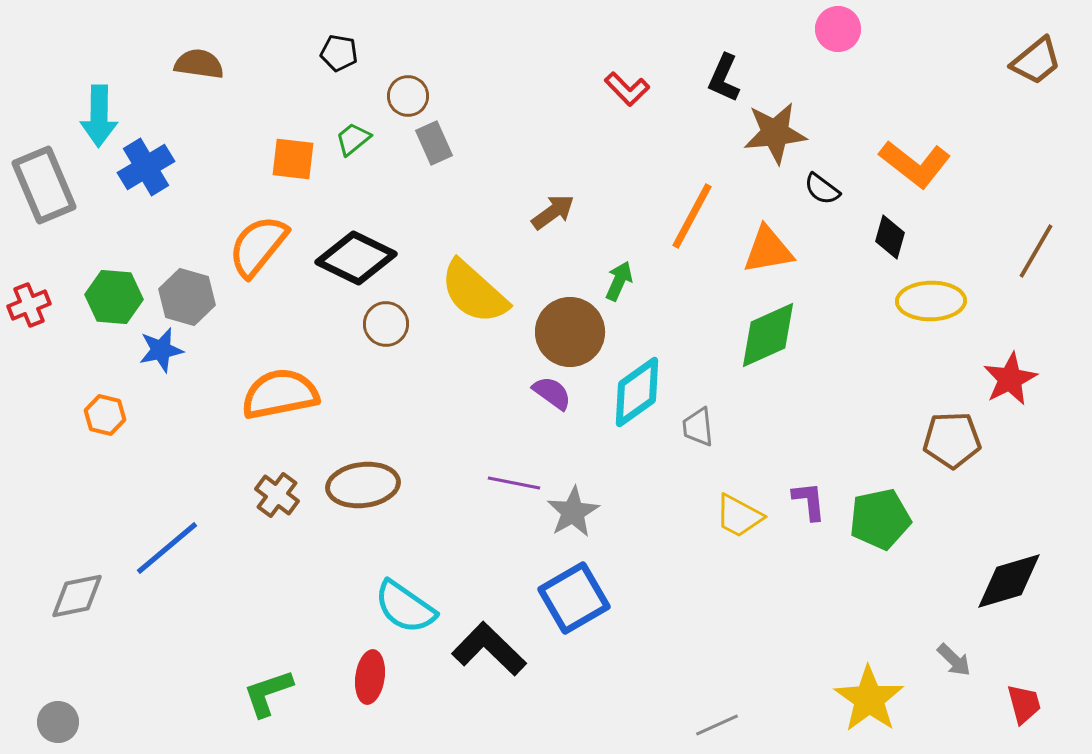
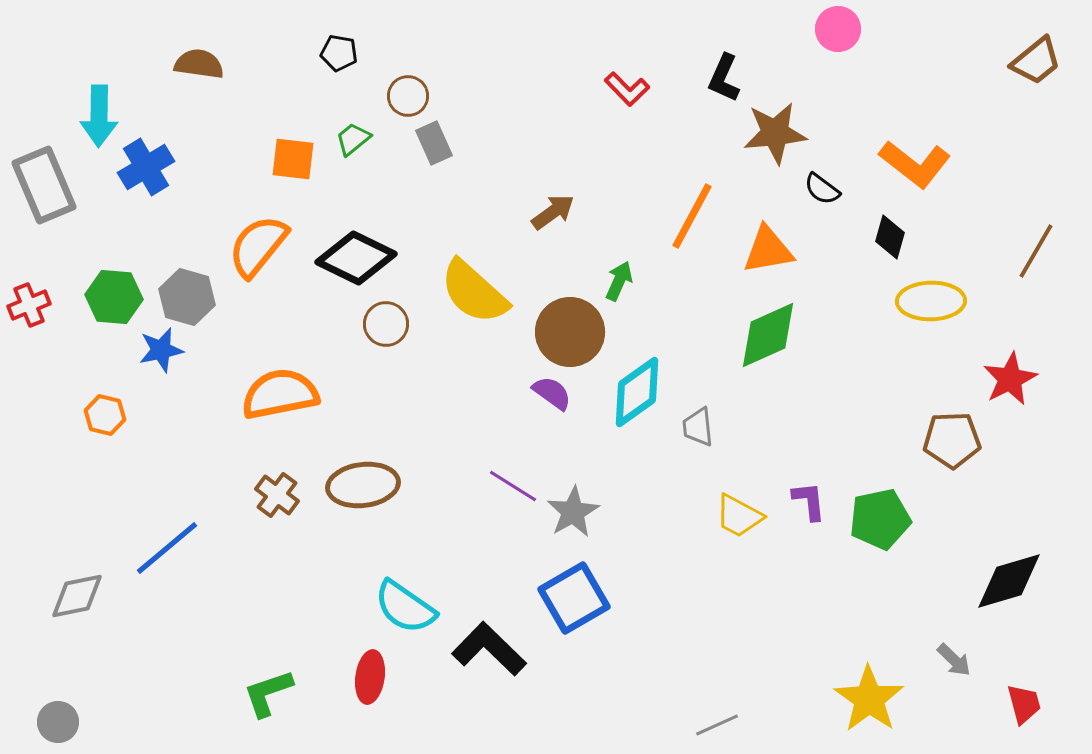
purple line at (514, 483): moved 1 px left, 3 px down; rotated 21 degrees clockwise
